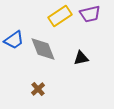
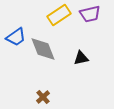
yellow rectangle: moved 1 px left, 1 px up
blue trapezoid: moved 2 px right, 3 px up
brown cross: moved 5 px right, 8 px down
